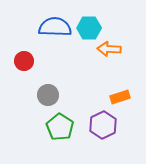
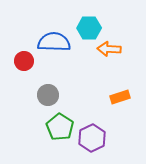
blue semicircle: moved 1 px left, 15 px down
purple hexagon: moved 11 px left, 13 px down
